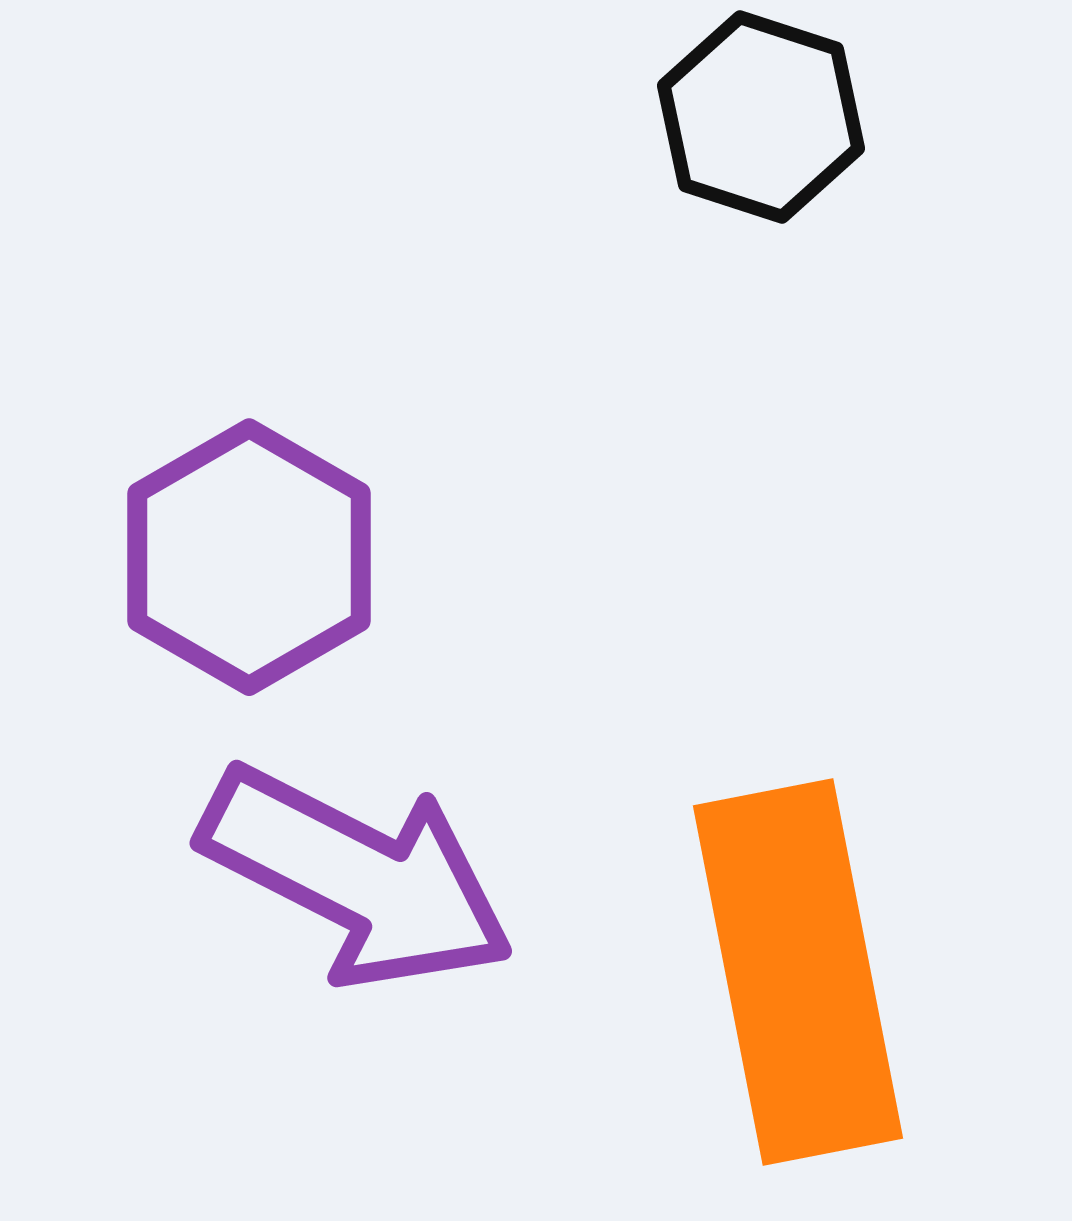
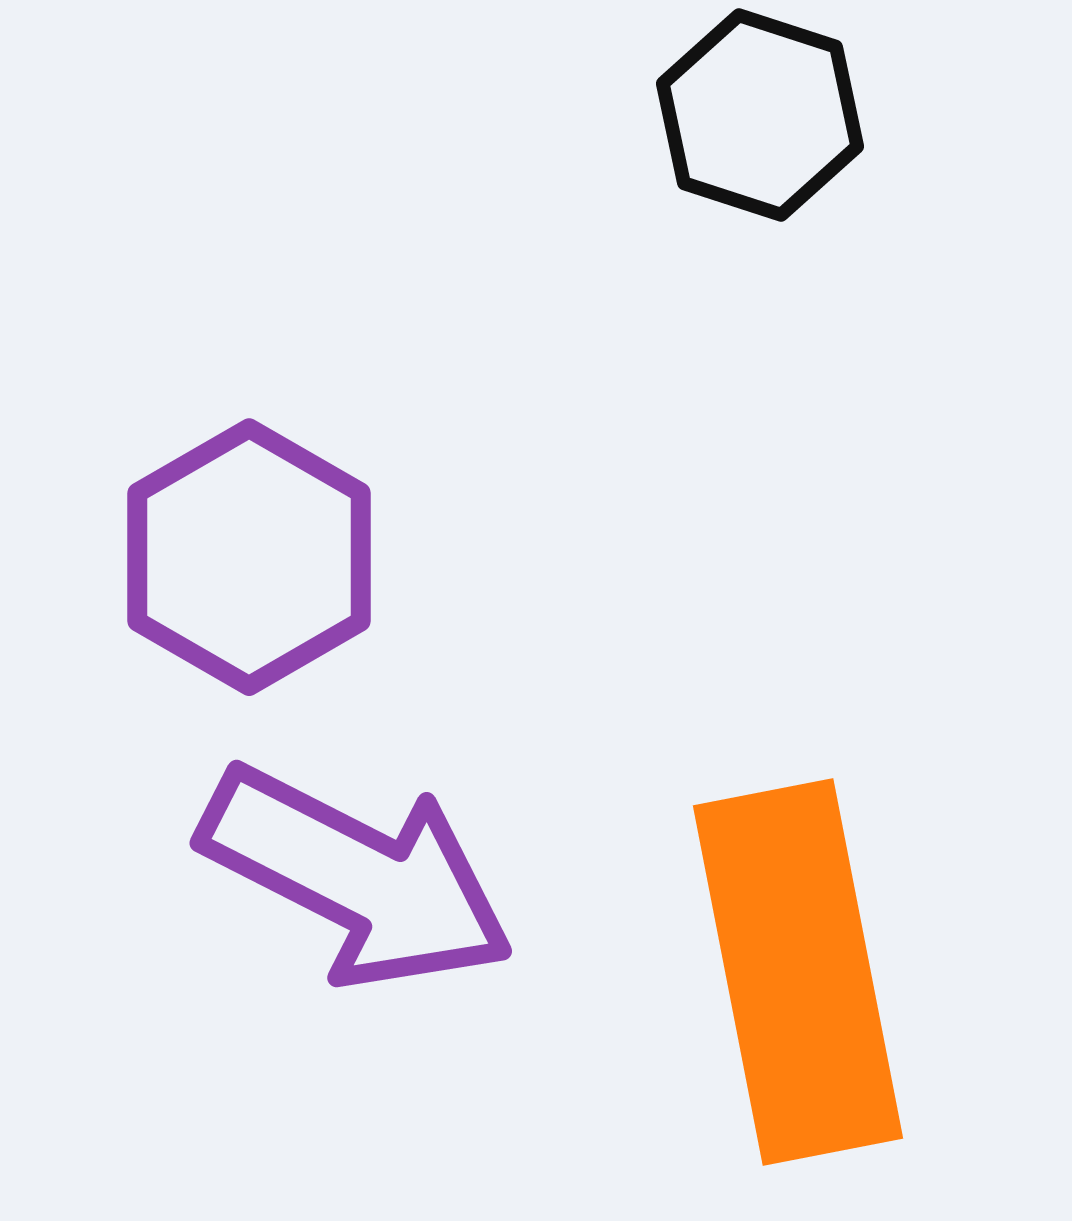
black hexagon: moved 1 px left, 2 px up
